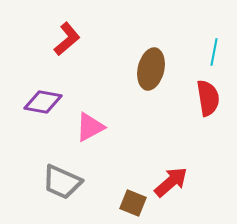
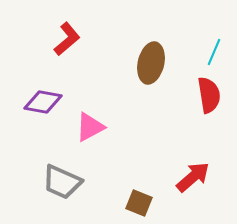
cyan line: rotated 12 degrees clockwise
brown ellipse: moved 6 px up
red semicircle: moved 1 px right, 3 px up
red arrow: moved 22 px right, 5 px up
brown square: moved 6 px right
